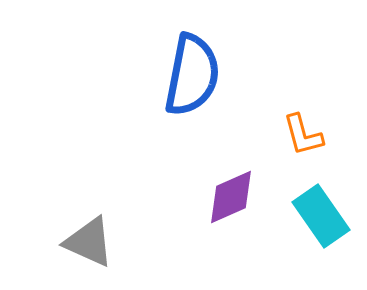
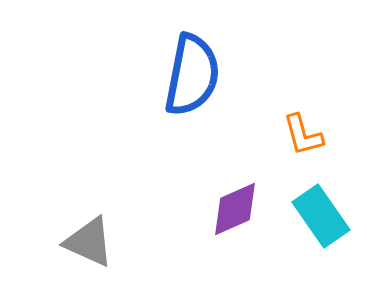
purple diamond: moved 4 px right, 12 px down
